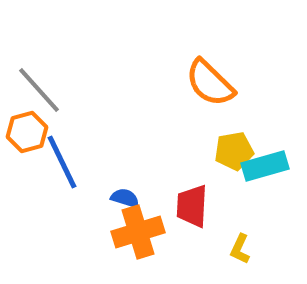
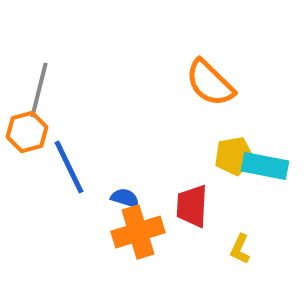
gray line: rotated 56 degrees clockwise
yellow pentagon: moved 5 px down
blue line: moved 7 px right, 5 px down
cyan rectangle: rotated 27 degrees clockwise
